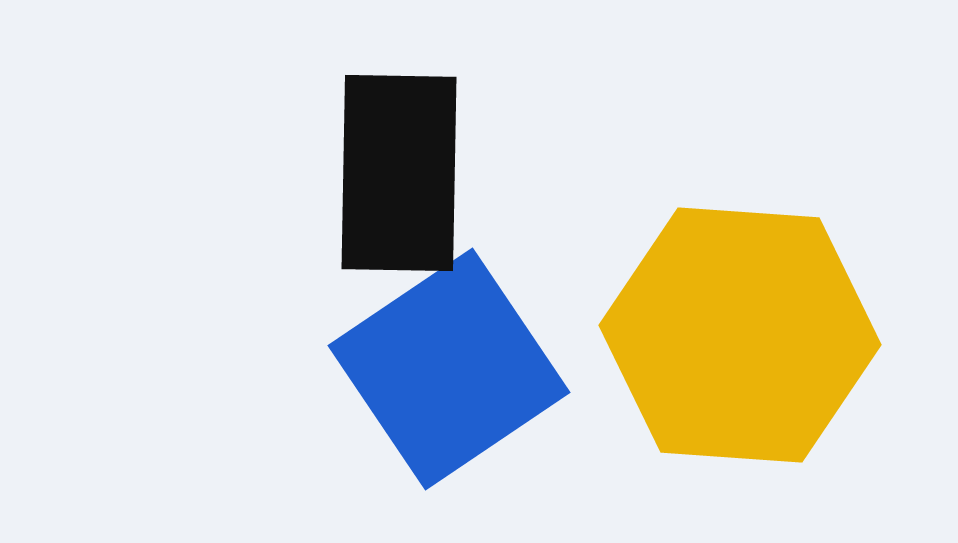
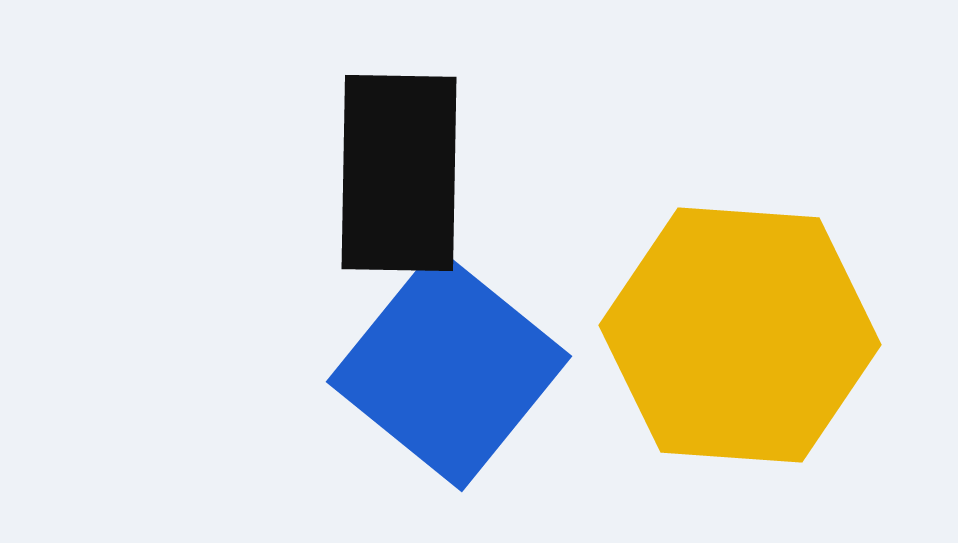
blue square: rotated 17 degrees counterclockwise
